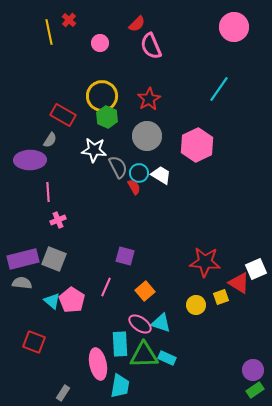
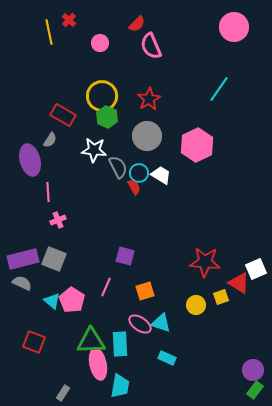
purple ellipse at (30, 160): rotated 76 degrees clockwise
gray semicircle at (22, 283): rotated 18 degrees clockwise
orange square at (145, 291): rotated 24 degrees clockwise
green triangle at (144, 355): moved 53 px left, 14 px up
green rectangle at (255, 390): rotated 18 degrees counterclockwise
